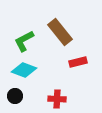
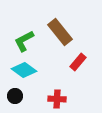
red rectangle: rotated 36 degrees counterclockwise
cyan diamond: rotated 15 degrees clockwise
